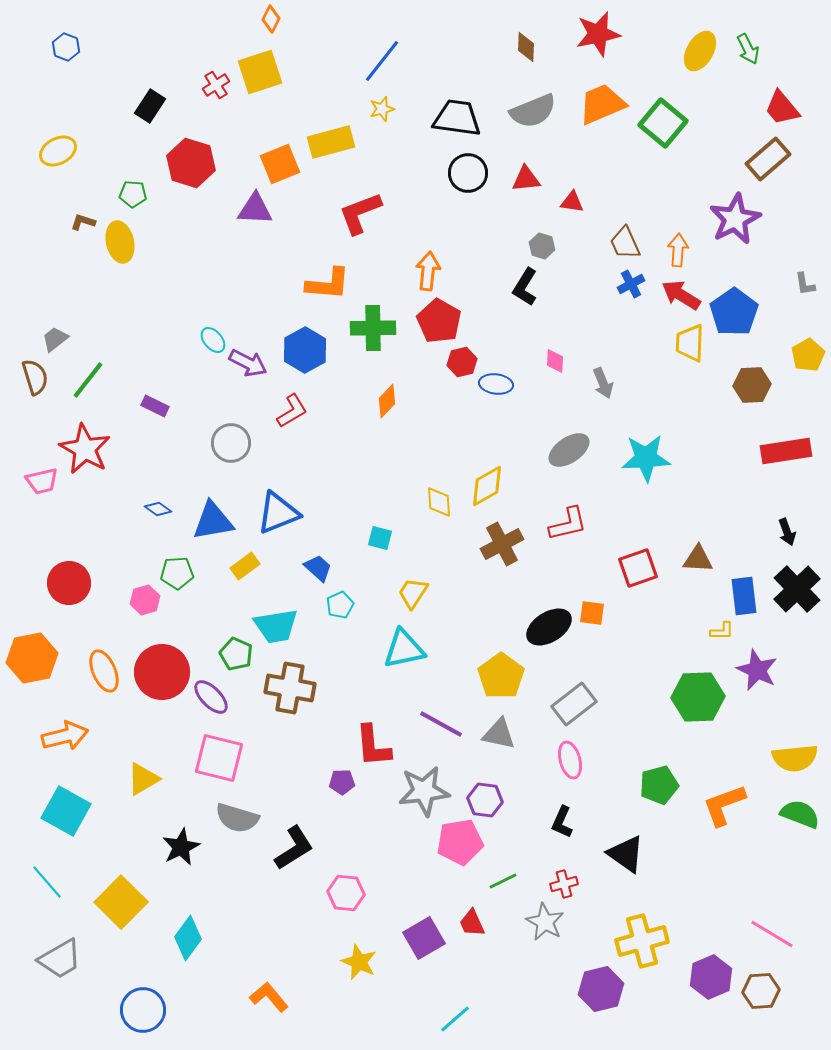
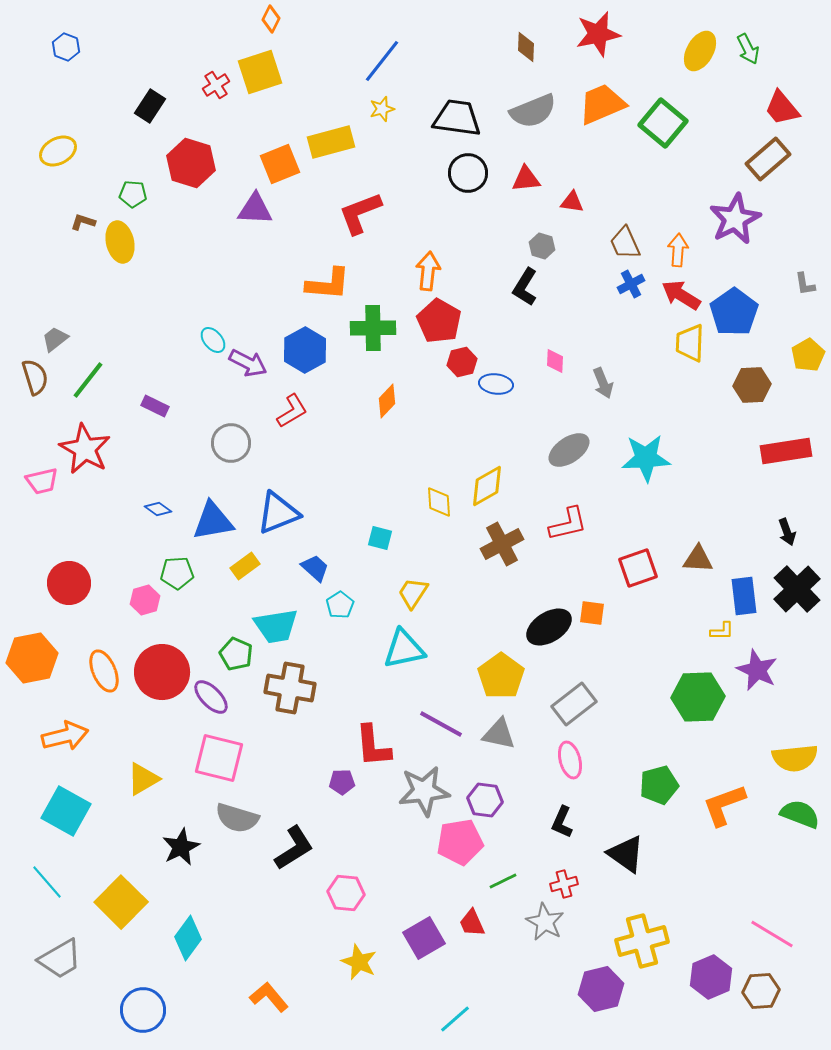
blue trapezoid at (318, 568): moved 3 px left
cyan pentagon at (340, 605): rotated 8 degrees counterclockwise
